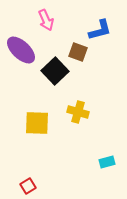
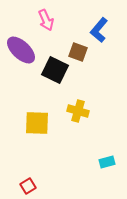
blue L-shape: moved 1 px left; rotated 145 degrees clockwise
black square: moved 1 px up; rotated 20 degrees counterclockwise
yellow cross: moved 1 px up
